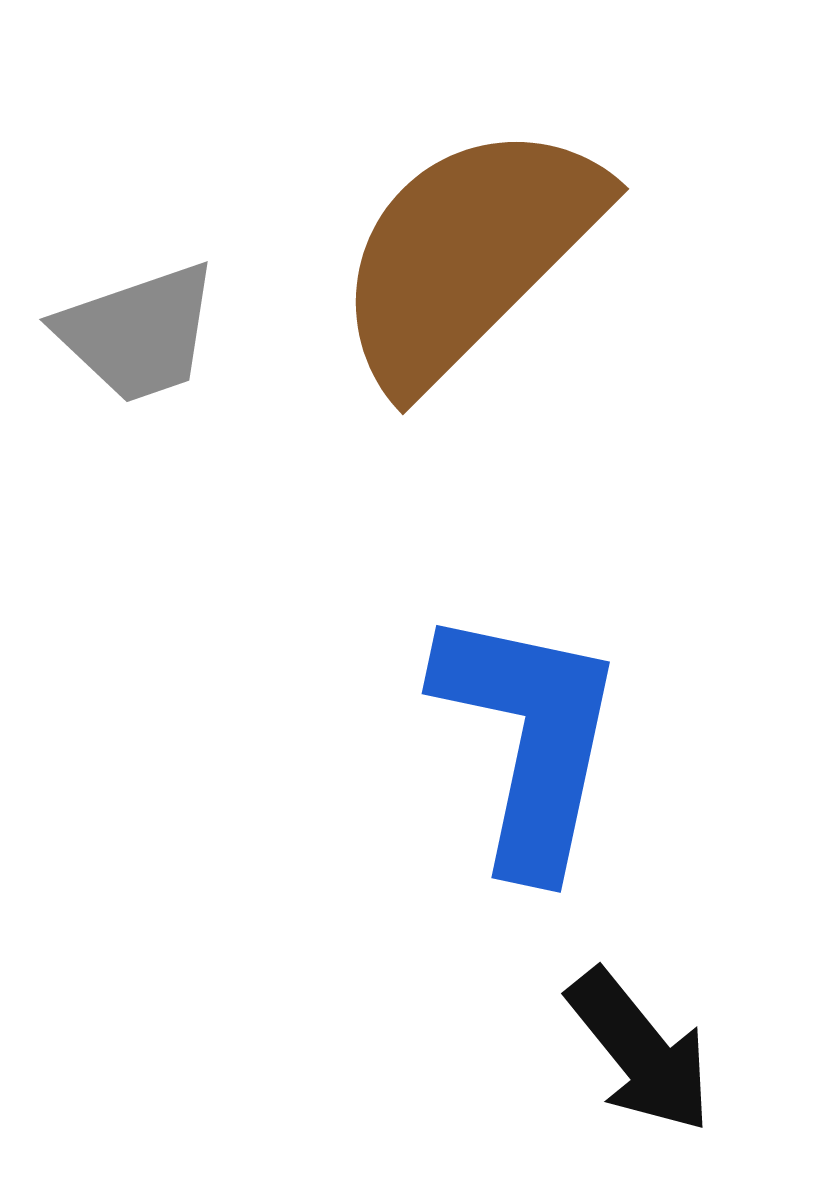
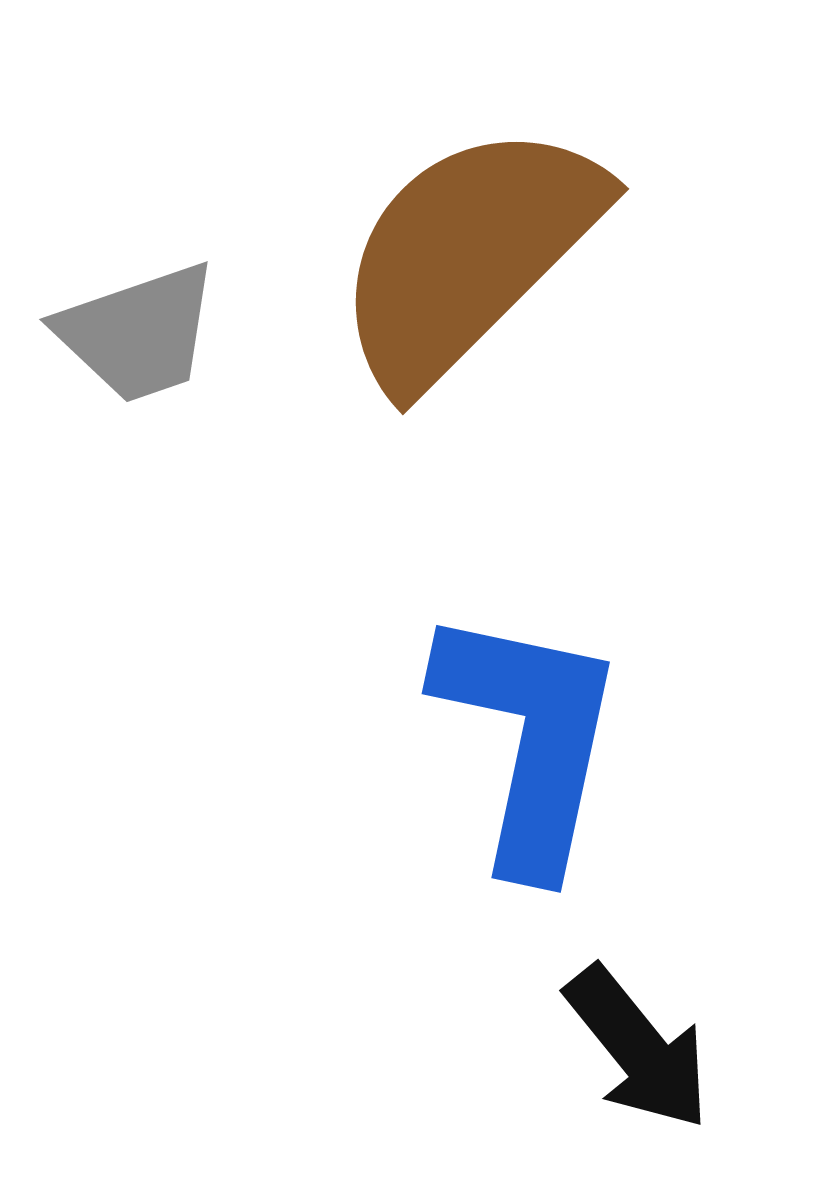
black arrow: moved 2 px left, 3 px up
